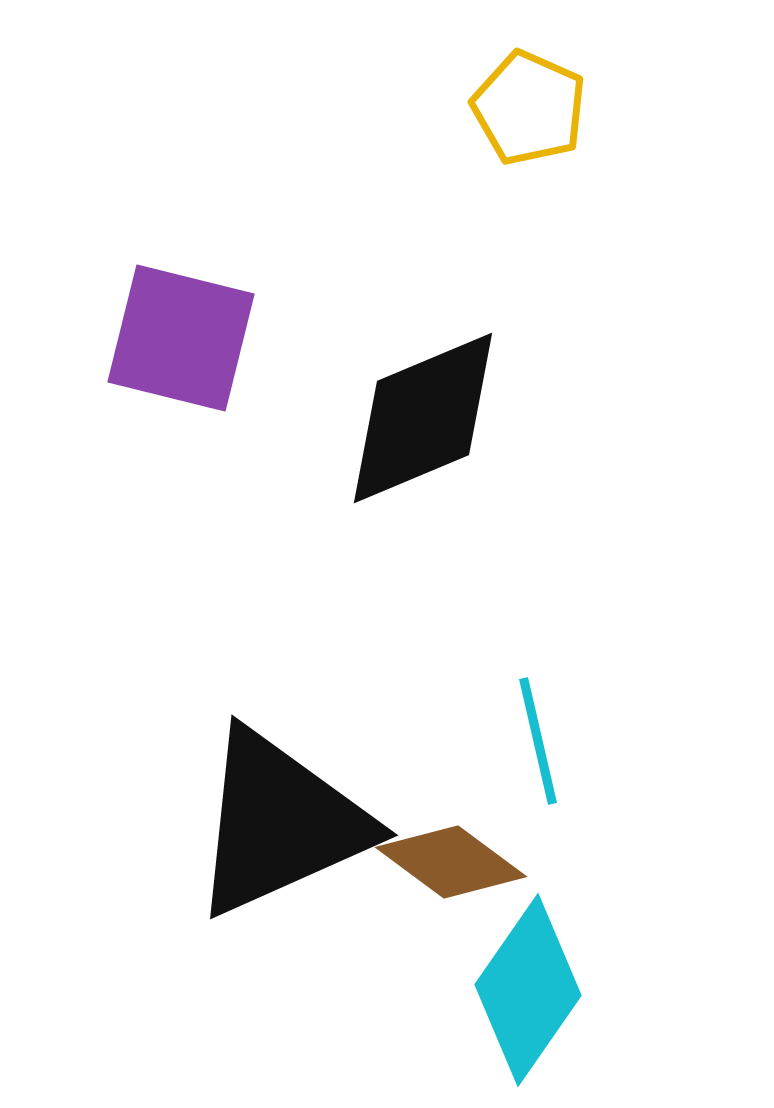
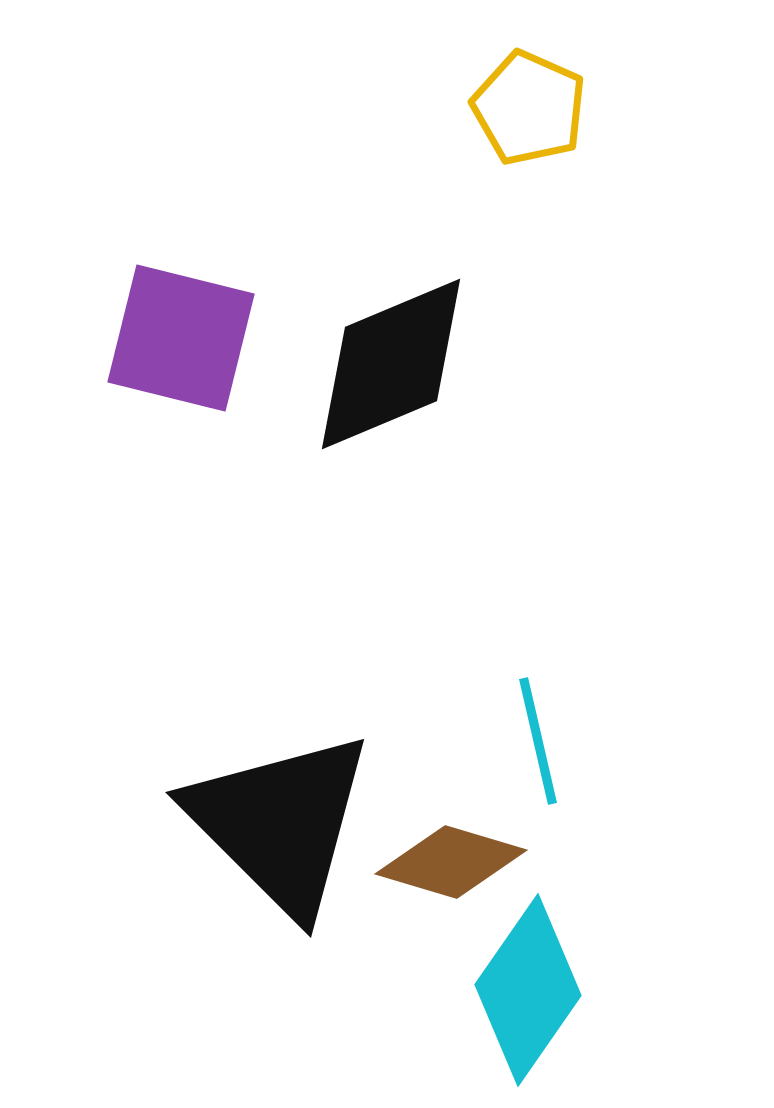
black diamond: moved 32 px left, 54 px up
black triangle: rotated 51 degrees counterclockwise
brown diamond: rotated 20 degrees counterclockwise
